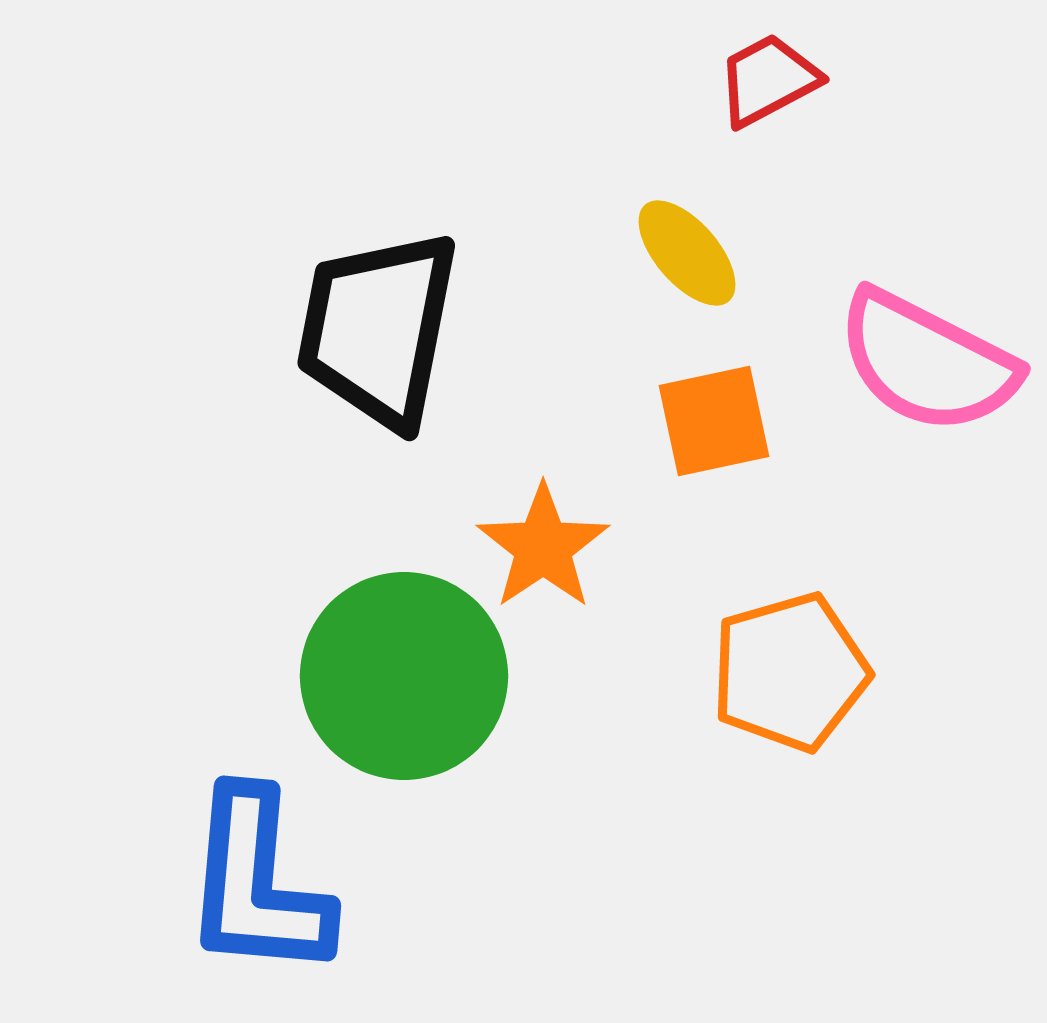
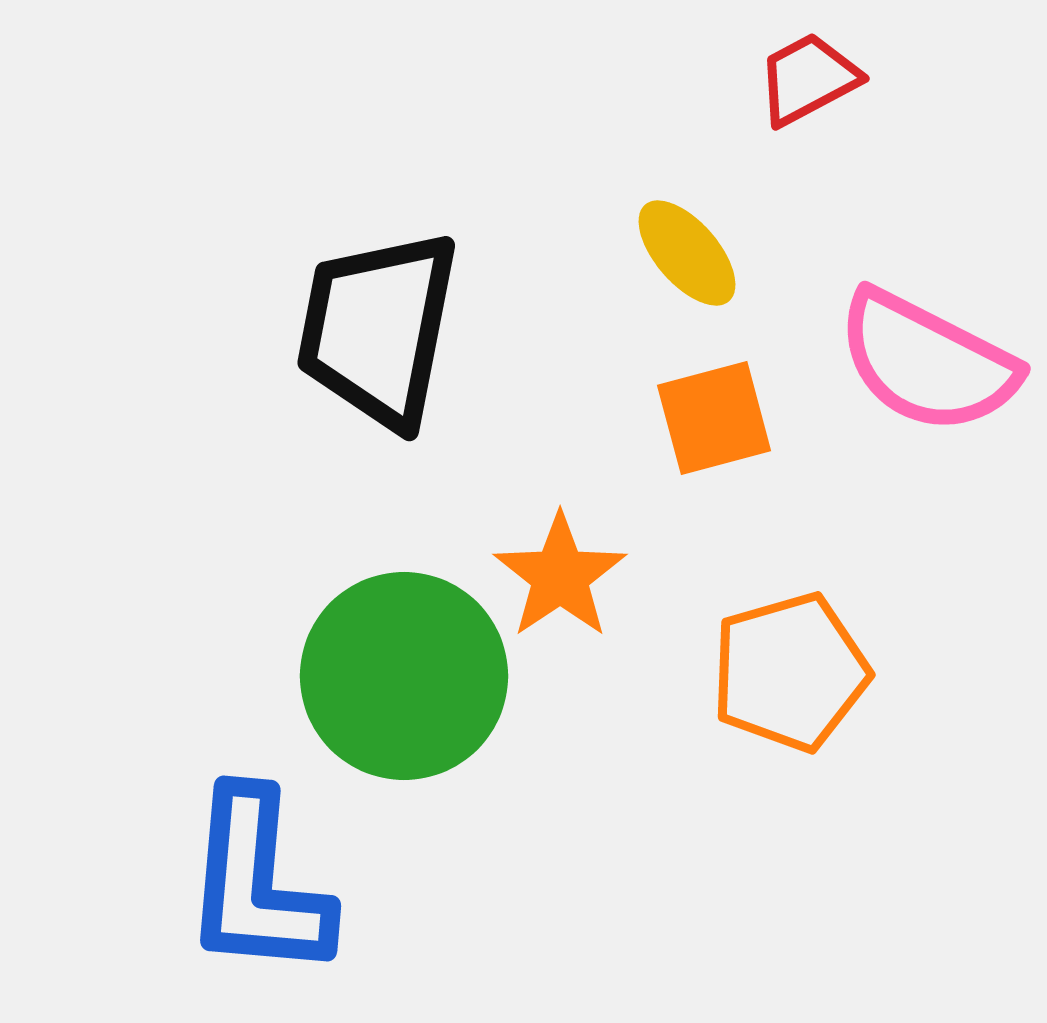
red trapezoid: moved 40 px right, 1 px up
orange square: moved 3 px up; rotated 3 degrees counterclockwise
orange star: moved 17 px right, 29 px down
